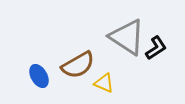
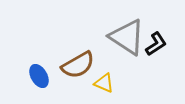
black L-shape: moved 4 px up
